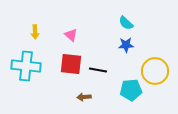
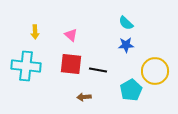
cyan pentagon: rotated 25 degrees counterclockwise
